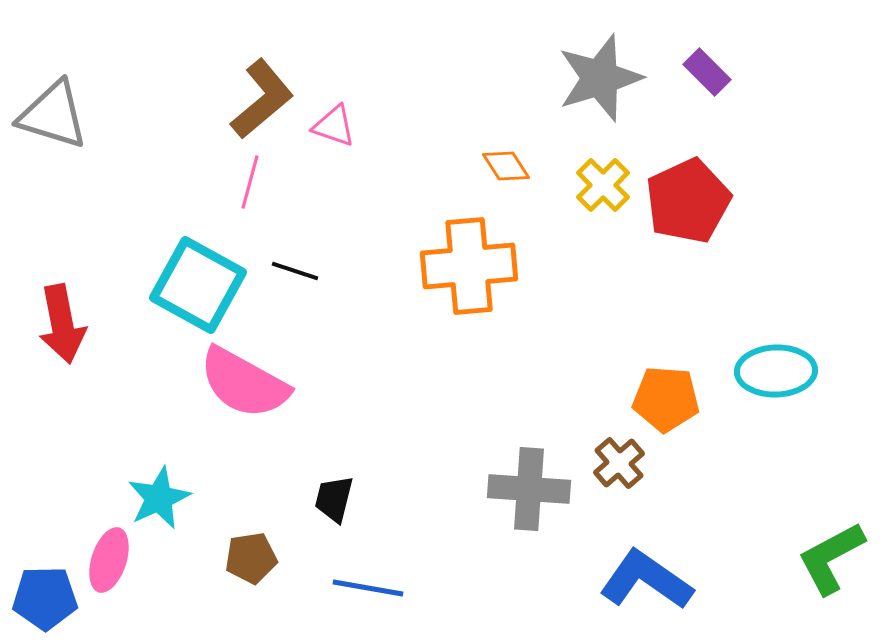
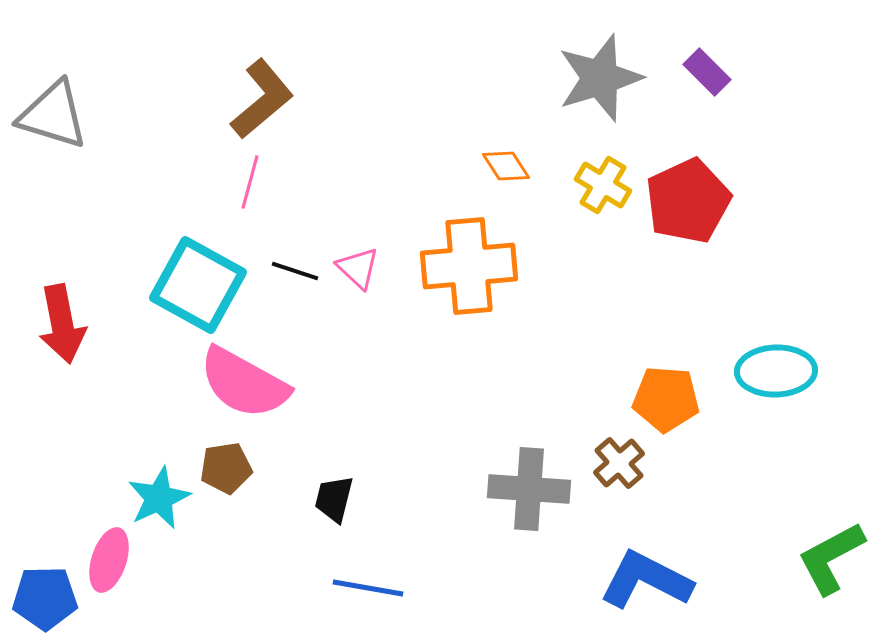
pink triangle: moved 24 px right, 142 px down; rotated 24 degrees clockwise
yellow cross: rotated 14 degrees counterclockwise
brown pentagon: moved 25 px left, 90 px up
blue L-shape: rotated 8 degrees counterclockwise
